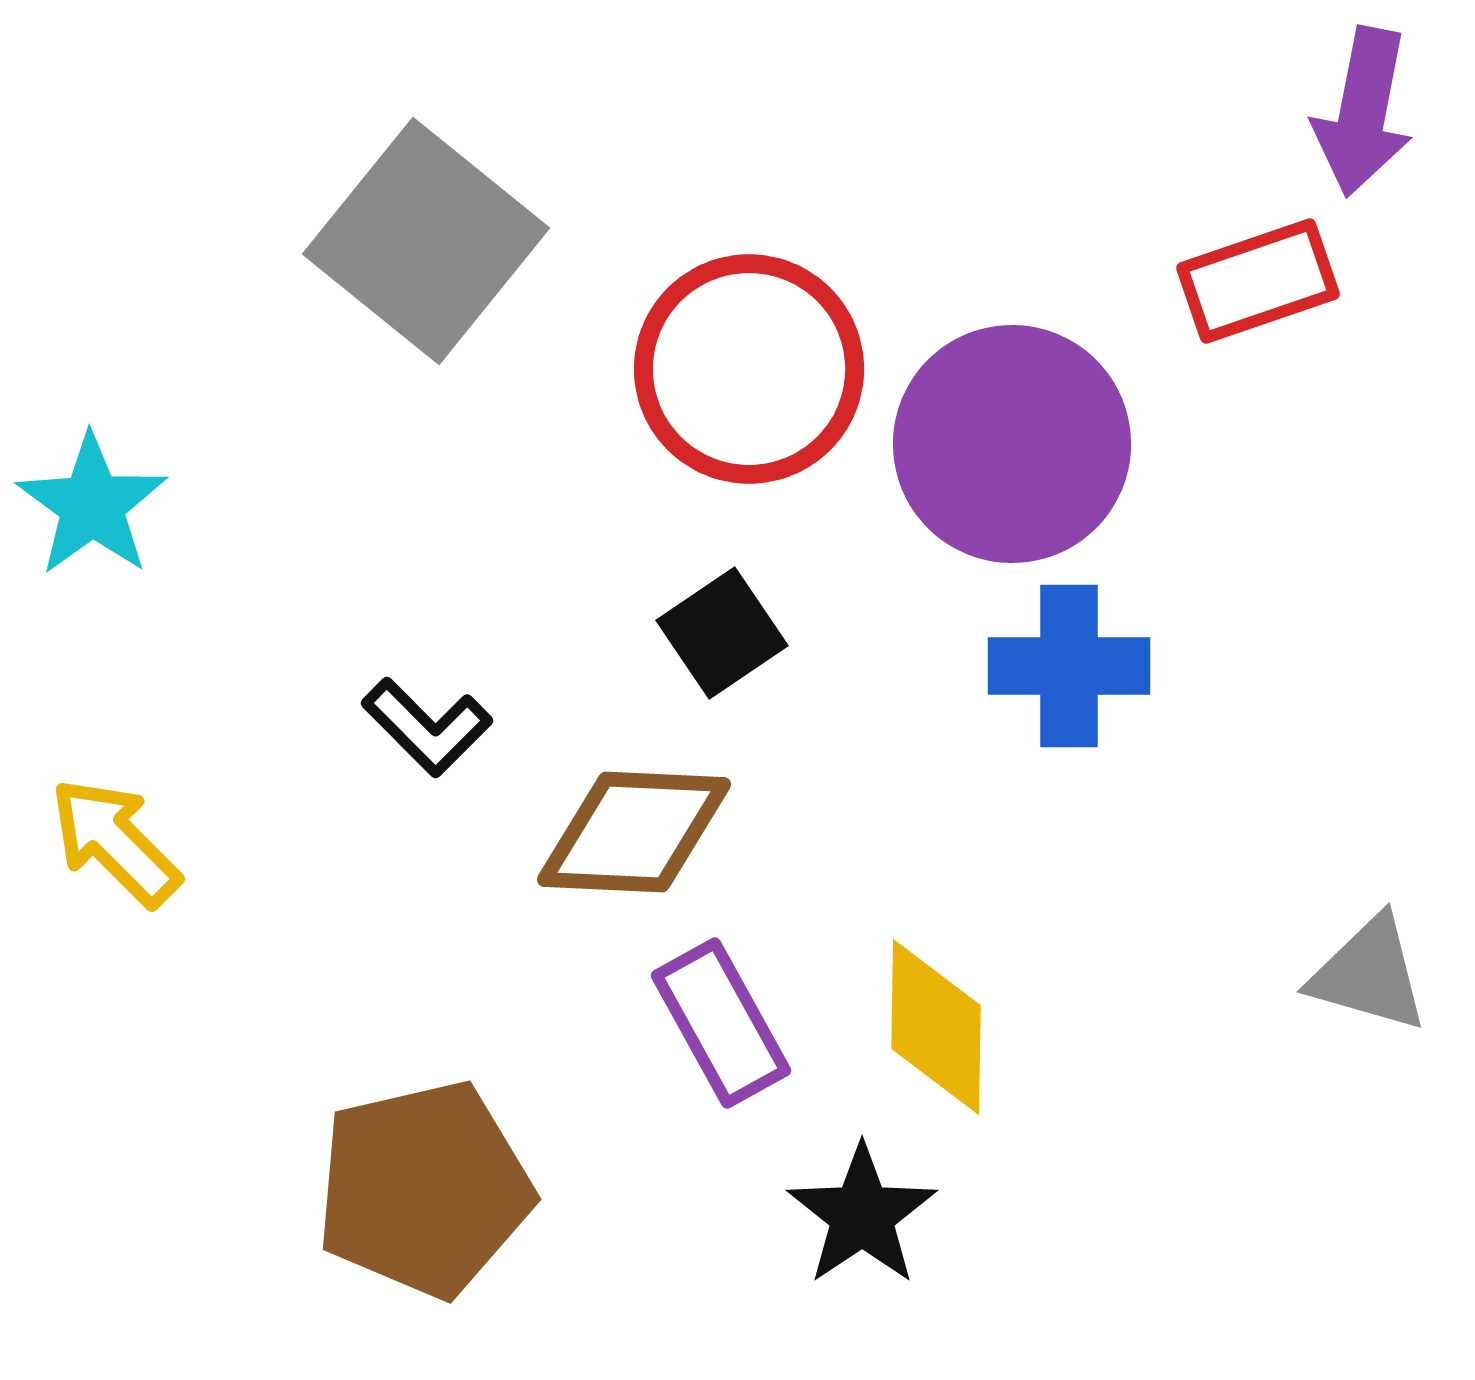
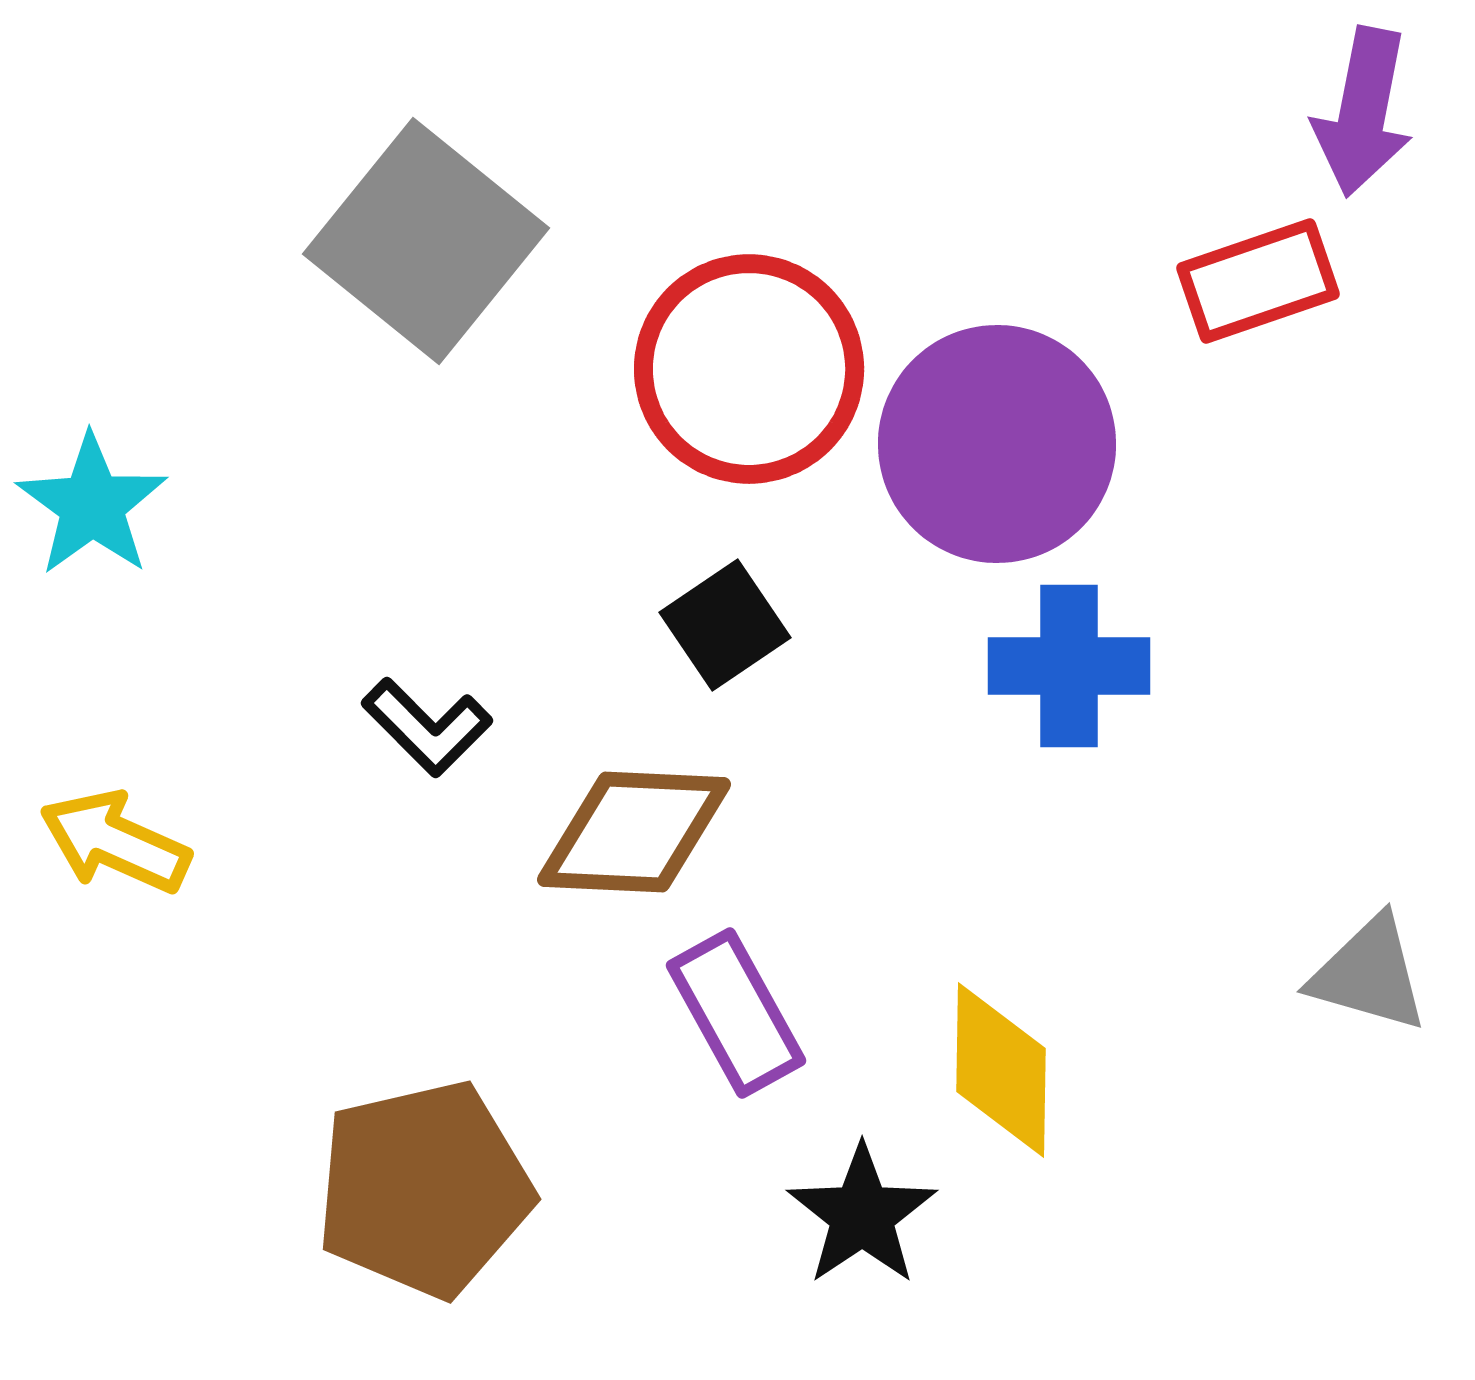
purple circle: moved 15 px left
black square: moved 3 px right, 8 px up
yellow arrow: rotated 21 degrees counterclockwise
purple rectangle: moved 15 px right, 10 px up
yellow diamond: moved 65 px right, 43 px down
